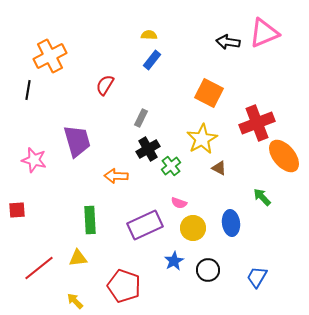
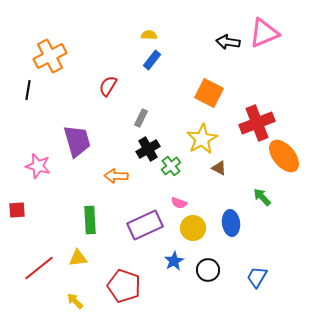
red semicircle: moved 3 px right, 1 px down
pink star: moved 4 px right, 6 px down
